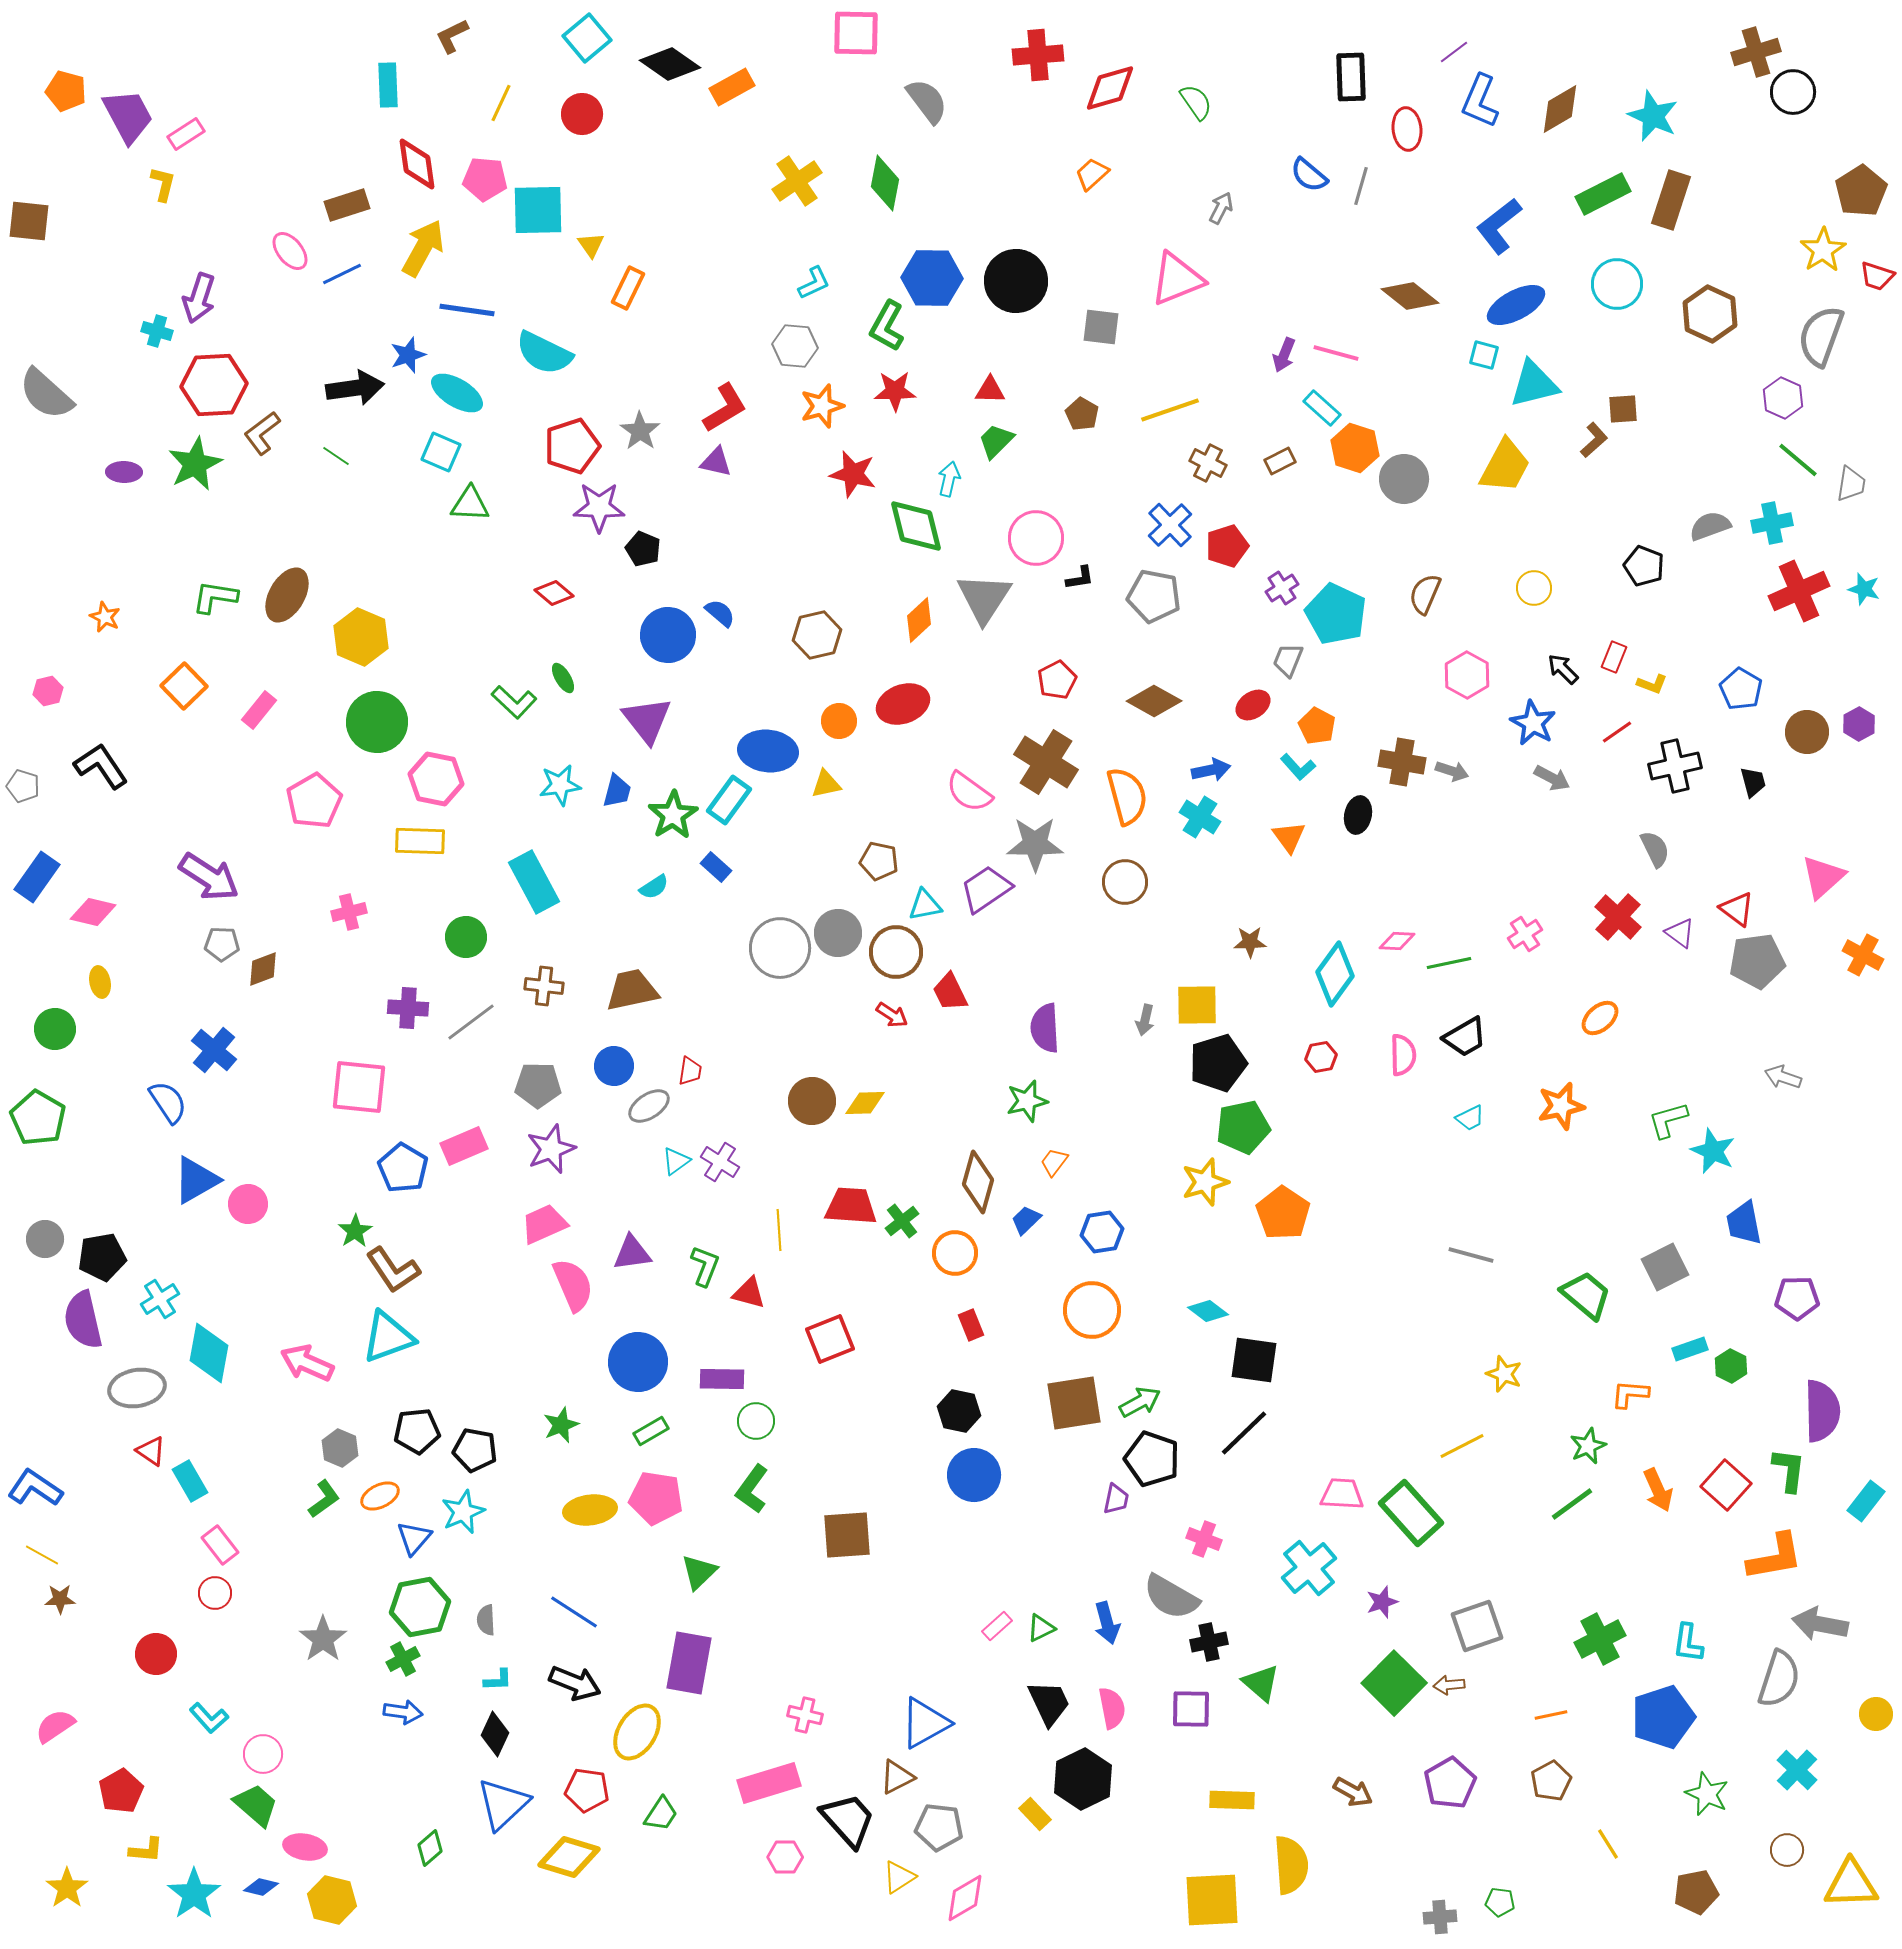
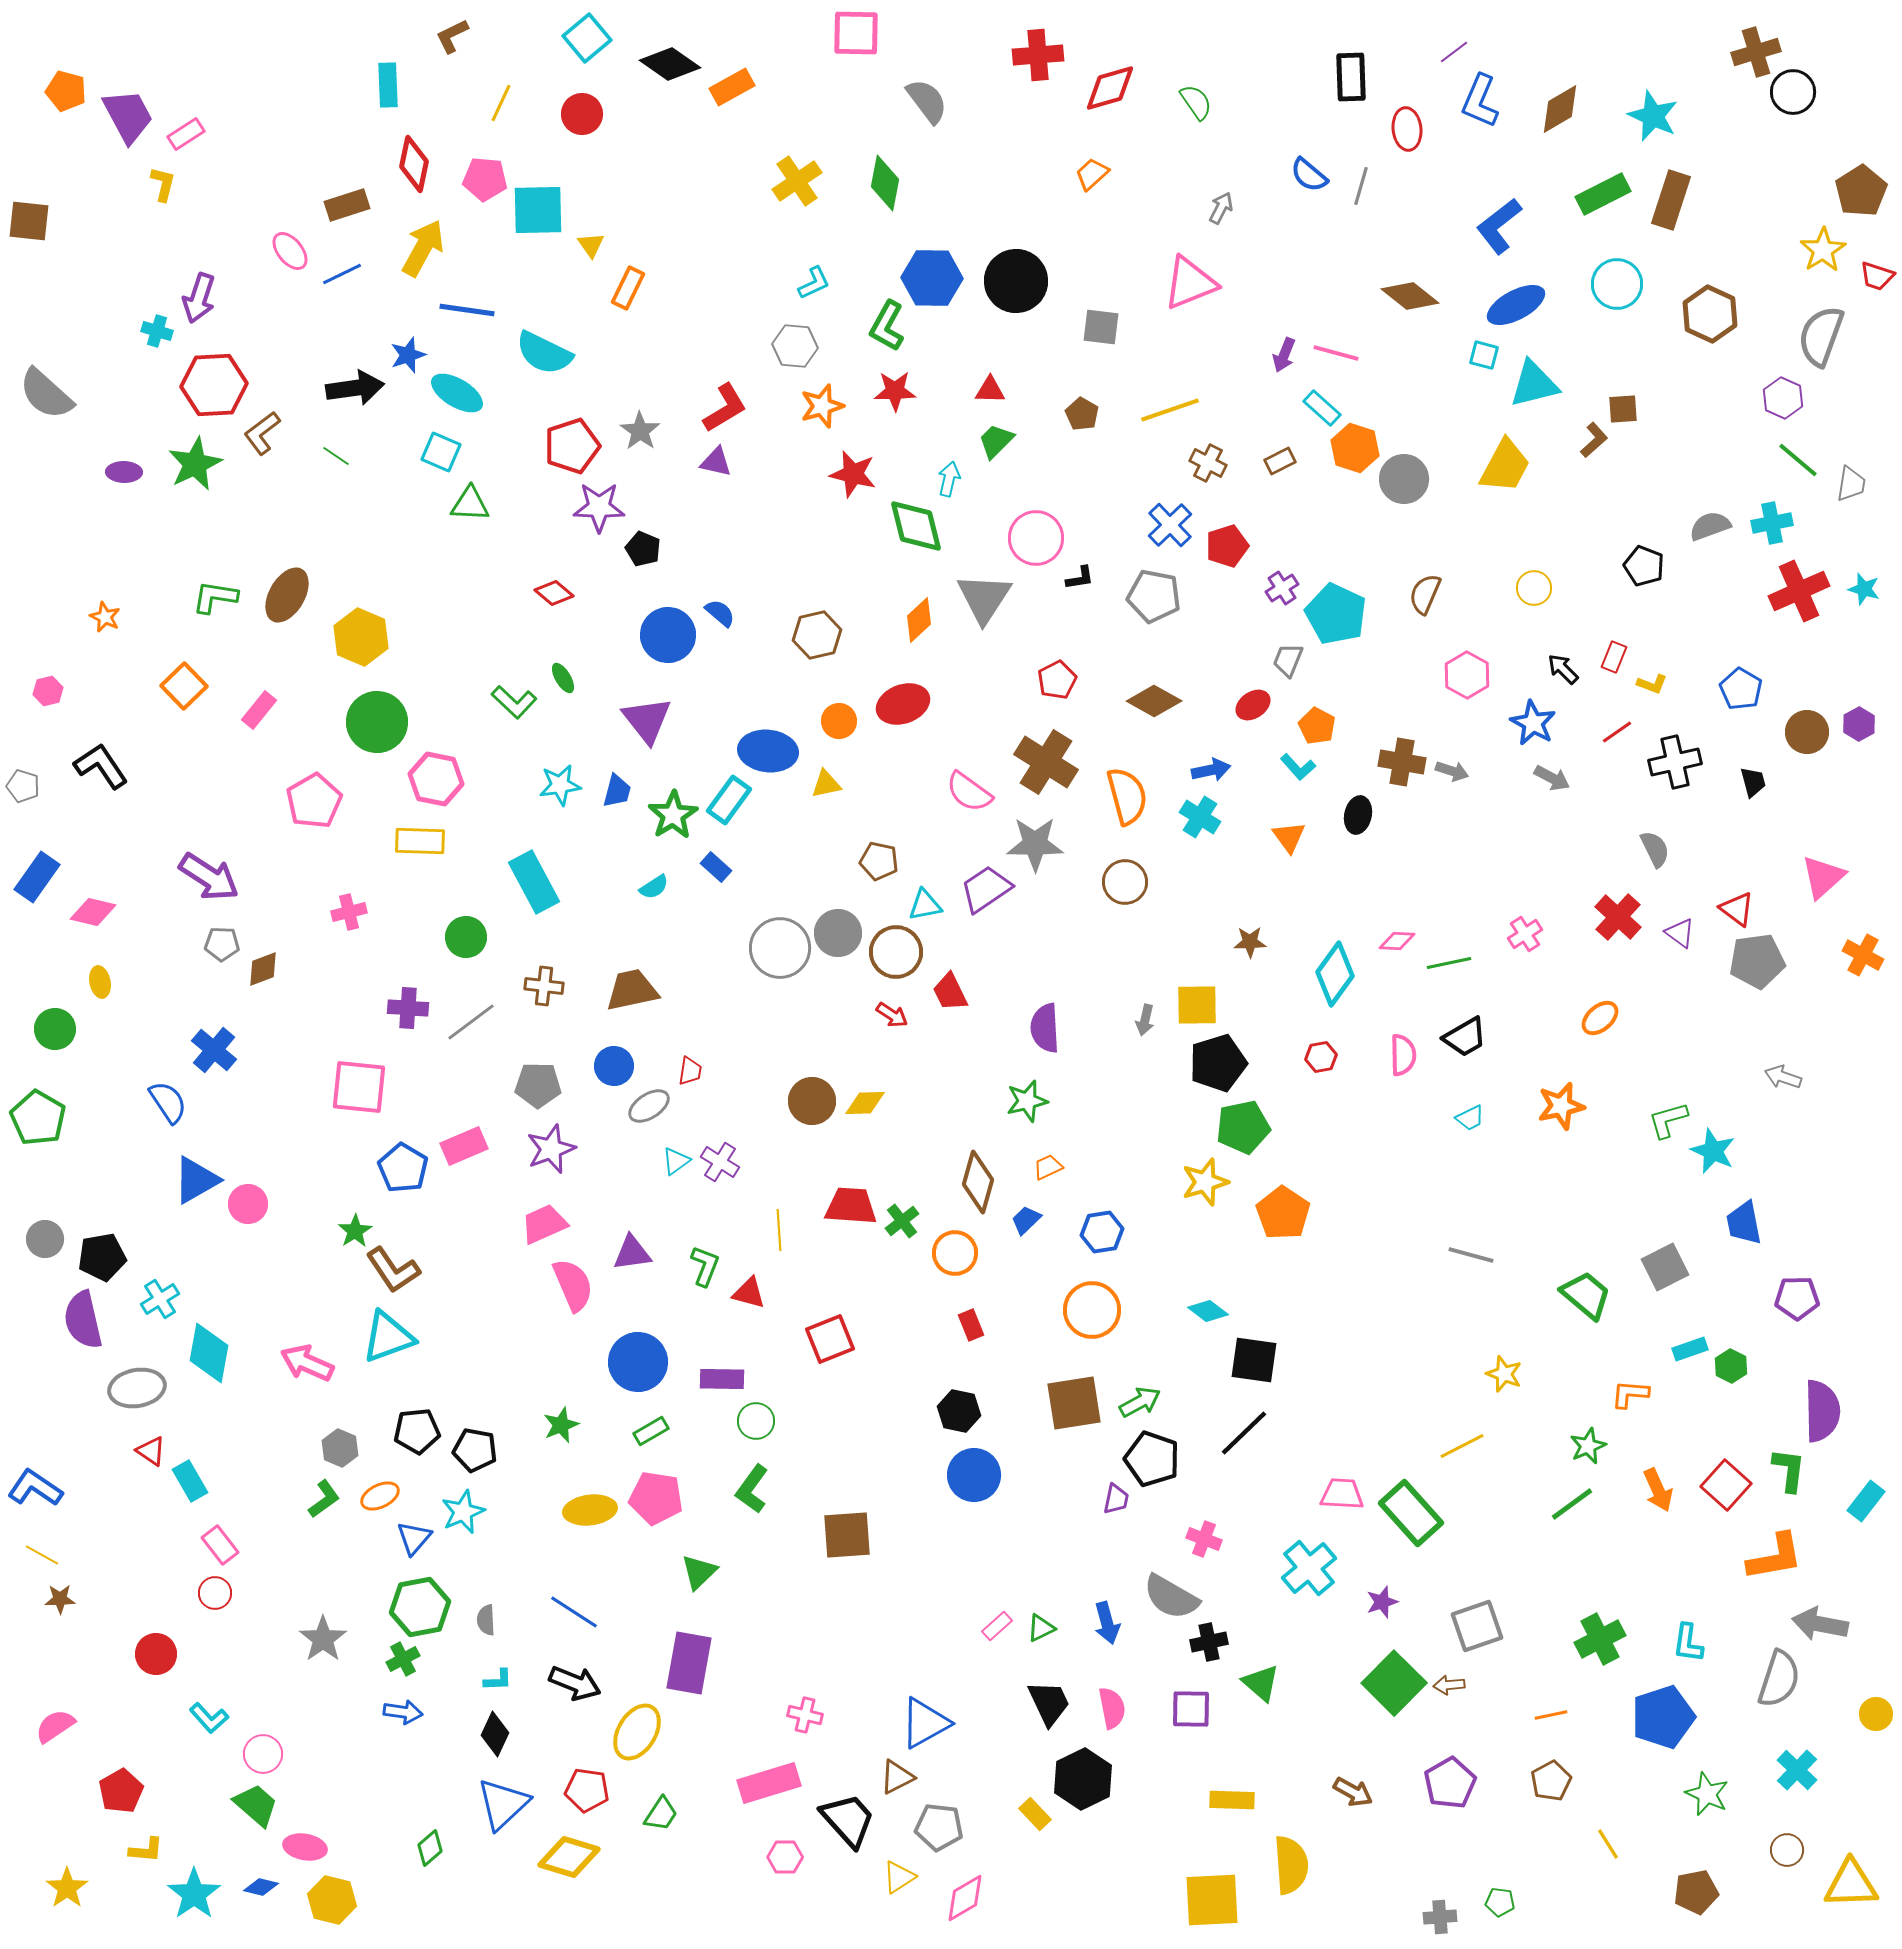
red diamond at (417, 164): moved 3 px left; rotated 20 degrees clockwise
pink triangle at (1177, 279): moved 13 px right, 4 px down
black cross at (1675, 766): moved 4 px up
orange trapezoid at (1054, 1162): moved 6 px left, 5 px down; rotated 28 degrees clockwise
